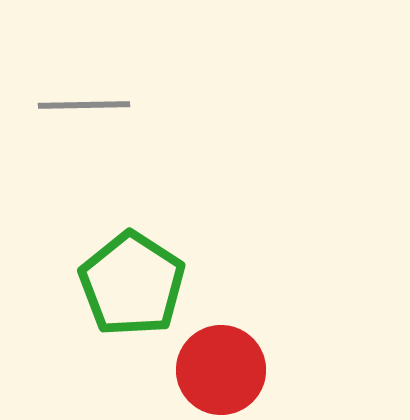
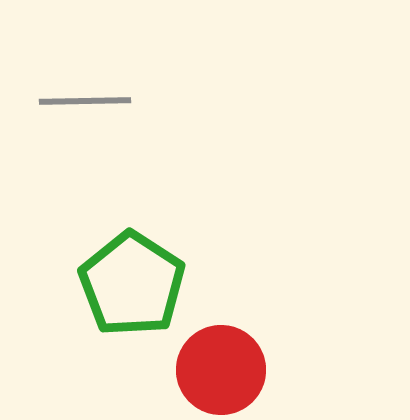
gray line: moved 1 px right, 4 px up
